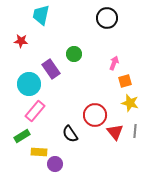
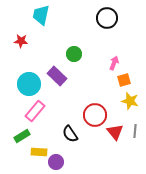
purple rectangle: moved 6 px right, 7 px down; rotated 12 degrees counterclockwise
orange square: moved 1 px left, 1 px up
yellow star: moved 2 px up
purple circle: moved 1 px right, 2 px up
